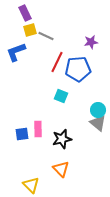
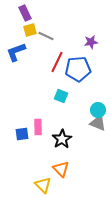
gray triangle: rotated 18 degrees counterclockwise
pink rectangle: moved 2 px up
black star: rotated 18 degrees counterclockwise
yellow triangle: moved 12 px right
